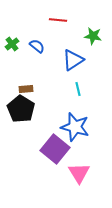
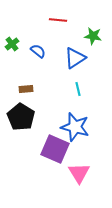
blue semicircle: moved 1 px right, 5 px down
blue triangle: moved 2 px right, 2 px up
black pentagon: moved 8 px down
purple square: rotated 16 degrees counterclockwise
